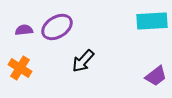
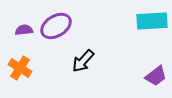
purple ellipse: moved 1 px left, 1 px up
